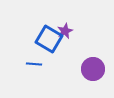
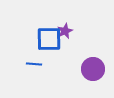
blue square: rotated 32 degrees counterclockwise
